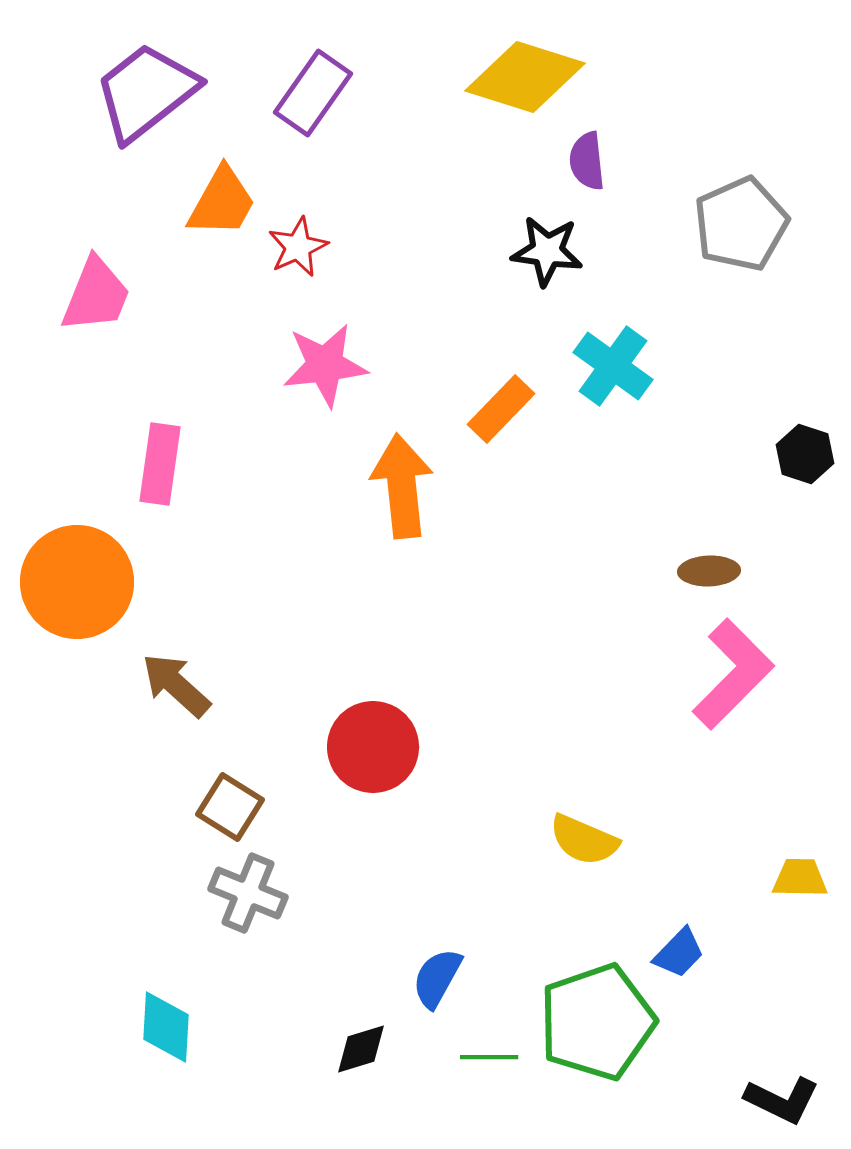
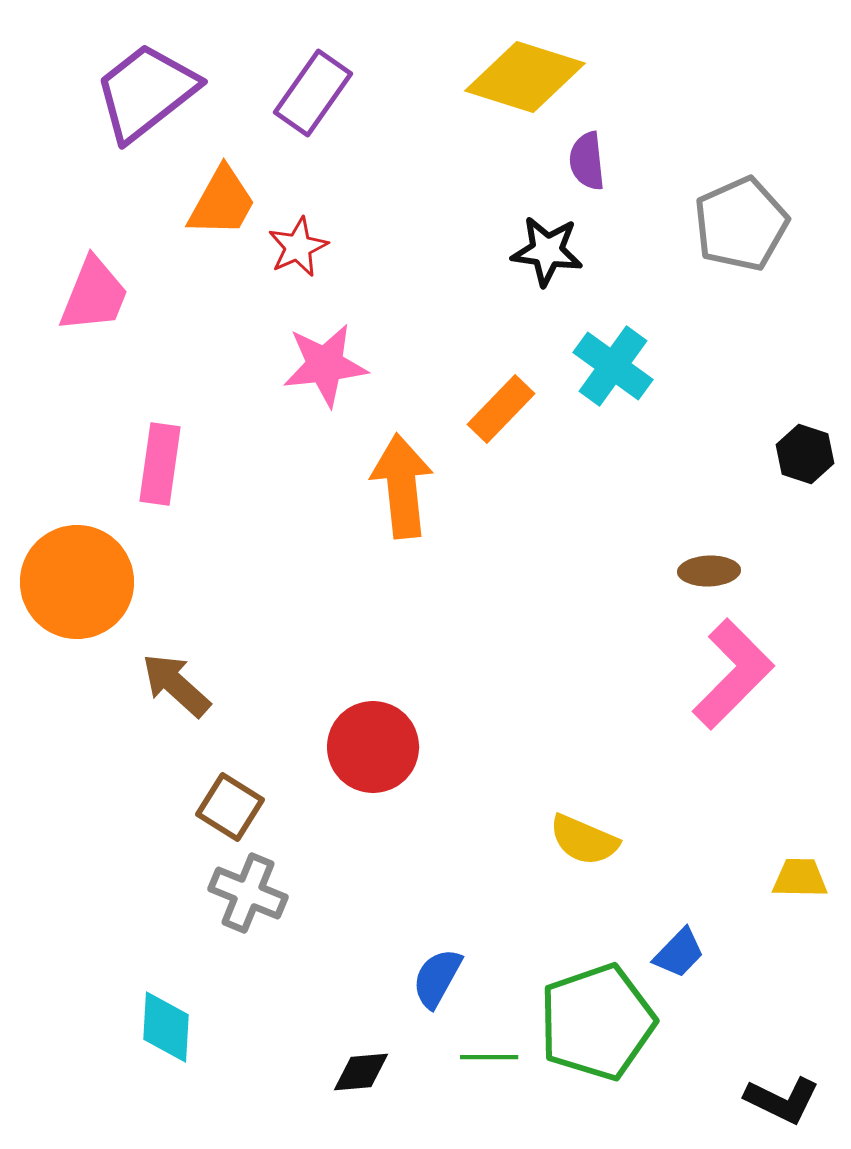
pink trapezoid: moved 2 px left
black diamond: moved 23 px down; rotated 12 degrees clockwise
